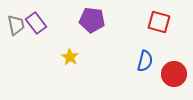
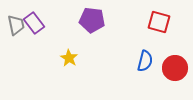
purple rectangle: moved 2 px left
yellow star: moved 1 px left, 1 px down
red circle: moved 1 px right, 6 px up
